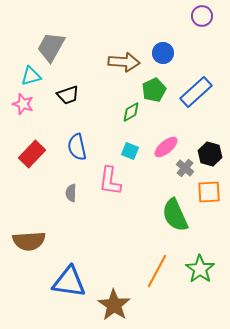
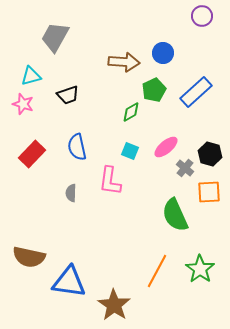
gray trapezoid: moved 4 px right, 10 px up
brown semicircle: moved 16 px down; rotated 16 degrees clockwise
